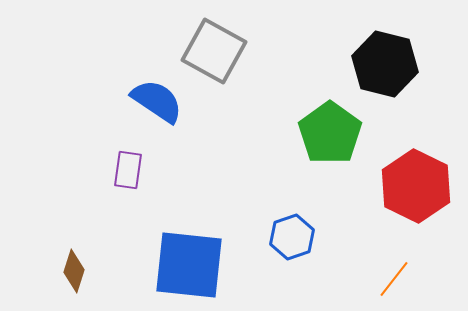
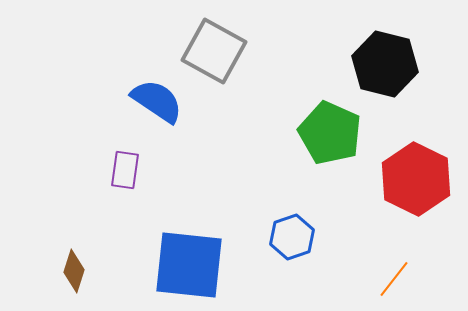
green pentagon: rotated 12 degrees counterclockwise
purple rectangle: moved 3 px left
red hexagon: moved 7 px up
